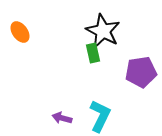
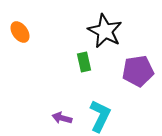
black star: moved 2 px right
green rectangle: moved 9 px left, 9 px down
purple pentagon: moved 3 px left, 1 px up
